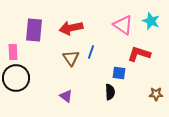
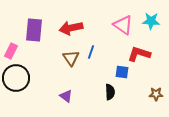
cyan star: rotated 18 degrees counterclockwise
pink rectangle: moved 2 px left, 1 px up; rotated 28 degrees clockwise
blue square: moved 3 px right, 1 px up
